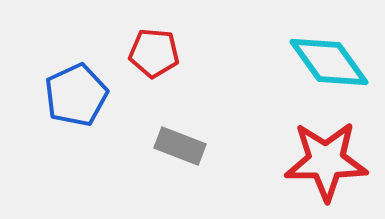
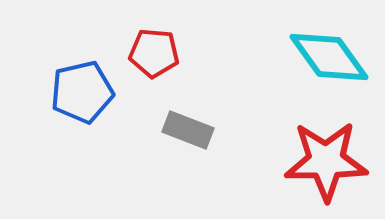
cyan diamond: moved 5 px up
blue pentagon: moved 6 px right, 3 px up; rotated 12 degrees clockwise
gray rectangle: moved 8 px right, 16 px up
